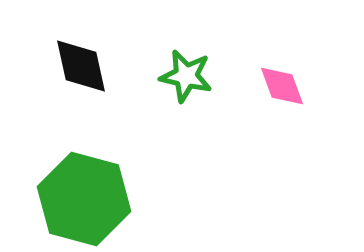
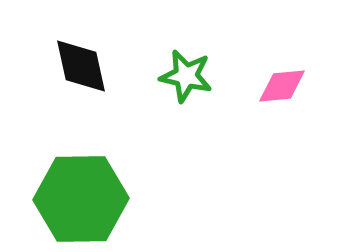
pink diamond: rotated 75 degrees counterclockwise
green hexagon: moved 3 px left; rotated 16 degrees counterclockwise
